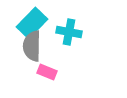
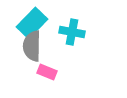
cyan cross: moved 3 px right
